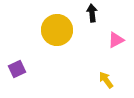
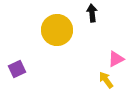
pink triangle: moved 19 px down
